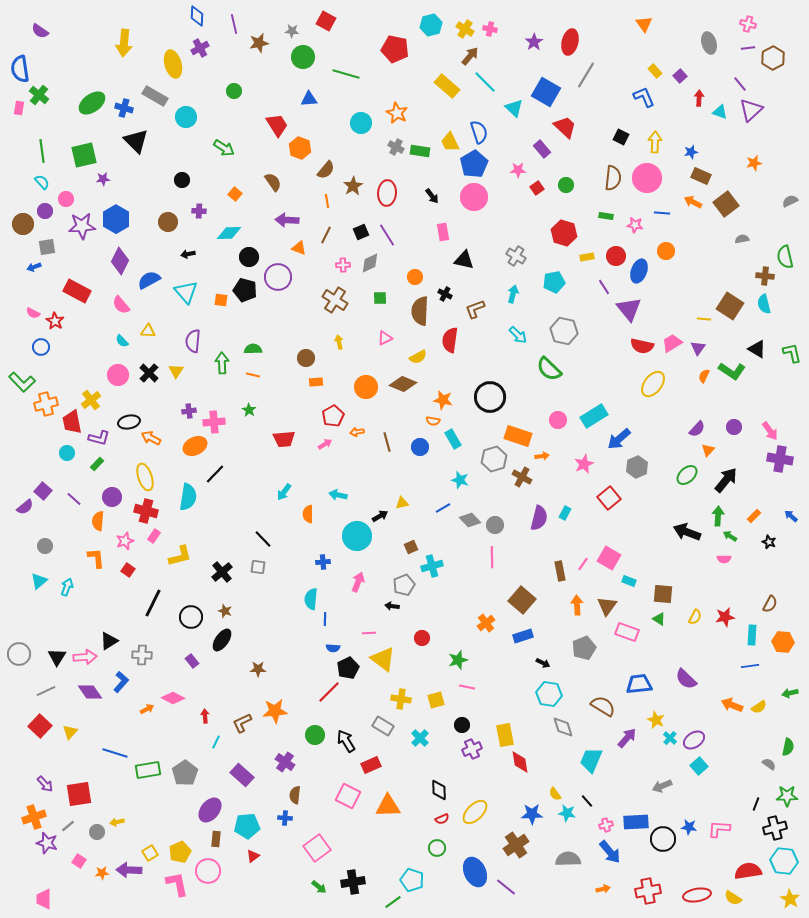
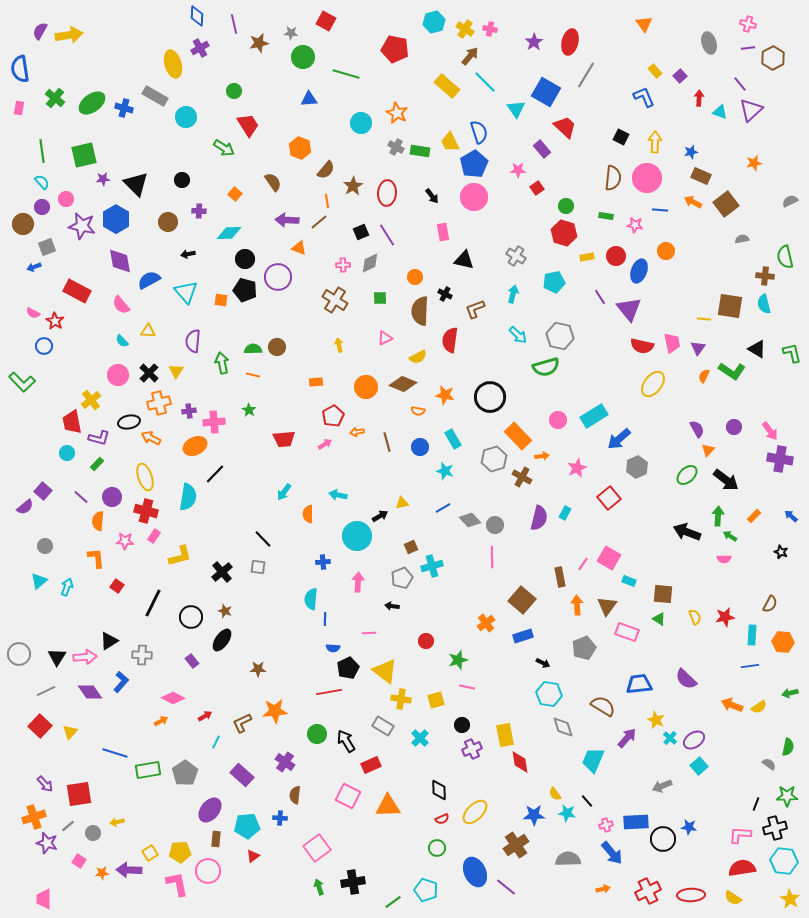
cyan hexagon at (431, 25): moved 3 px right, 3 px up
purple semicircle at (40, 31): rotated 84 degrees clockwise
gray star at (292, 31): moved 1 px left, 2 px down
yellow arrow at (124, 43): moved 55 px left, 8 px up; rotated 104 degrees counterclockwise
green cross at (39, 95): moved 16 px right, 3 px down
cyan triangle at (514, 108): moved 2 px right, 1 px down; rotated 12 degrees clockwise
red trapezoid at (277, 125): moved 29 px left
black triangle at (136, 141): moved 43 px down
green circle at (566, 185): moved 21 px down
purple circle at (45, 211): moved 3 px left, 4 px up
blue line at (662, 213): moved 2 px left, 3 px up
purple star at (82, 226): rotated 16 degrees clockwise
brown line at (326, 235): moved 7 px left, 13 px up; rotated 24 degrees clockwise
gray square at (47, 247): rotated 12 degrees counterclockwise
black circle at (249, 257): moved 4 px left, 2 px down
purple diamond at (120, 261): rotated 36 degrees counterclockwise
purple line at (604, 287): moved 4 px left, 10 px down
brown square at (730, 306): rotated 24 degrees counterclockwise
gray hexagon at (564, 331): moved 4 px left, 5 px down
yellow arrow at (339, 342): moved 3 px down
pink trapezoid at (672, 343): rotated 110 degrees clockwise
blue circle at (41, 347): moved 3 px right, 1 px up
brown circle at (306, 358): moved 29 px left, 11 px up
green arrow at (222, 363): rotated 10 degrees counterclockwise
green semicircle at (549, 369): moved 3 px left, 2 px up; rotated 60 degrees counterclockwise
orange star at (443, 400): moved 2 px right, 5 px up
orange cross at (46, 404): moved 113 px right, 1 px up
orange semicircle at (433, 421): moved 15 px left, 10 px up
purple semicircle at (697, 429): rotated 72 degrees counterclockwise
orange rectangle at (518, 436): rotated 28 degrees clockwise
pink star at (584, 464): moved 7 px left, 4 px down
cyan star at (460, 480): moved 15 px left, 9 px up
black arrow at (726, 480): rotated 88 degrees clockwise
purple line at (74, 499): moved 7 px right, 2 px up
pink star at (125, 541): rotated 24 degrees clockwise
black star at (769, 542): moved 12 px right, 10 px down
red square at (128, 570): moved 11 px left, 16 px down
brown rectangle at (560, 571): moved 6 px down
pink arrow at (358, 582): rotated 18 degrees counterclockwise
gray pentagon at (404, 585): moved 2 px left, 7 px up
yellow semicircle at (695, 617): rotated 49 degrees counterclockwise
red circle at (422, 638): moved 4 px right, 3 px down
yellow triangle at (383, 659): moved 2 px right, 12 px down
red line at (329, 692): rotated 35 degrees clockwise
orange arrow at (147, 709): moved 14 px right, 12 px down
red arrow at (205, 716): rotated 64 degrees clockwise
green circle at (315, 735): moved 2 px right, 1 px up
cyan trapezoid at (591, 760): moved 2 px right
blue star at (532, 814): moved 2 px right, 1 px down
blue cross at (285, 818): moved 5 px left
pink L-shape at (719, 829): moved 21 px right, 6 px down
gray circle at (97, 832): moved 4 px left, 1 px down
yellow pentagon at (180, 852): rotated 20 degrees clockwise
blue arrow at (610, 852): moved 2 px right, 1 px down
red semicircle at (748, 871): moved 6 px left, 3 px up
cyan pentagon at (412, 880): moved 14 px right, 10 px down
green arrow at (319, 887): rotated 147 degrees counterclockwise
red cross at (648, 891): rotated 15 degrees counterclockwise
red ellipse at (697, 895): moved 6 px left; rotated 8 degrees clockwise
